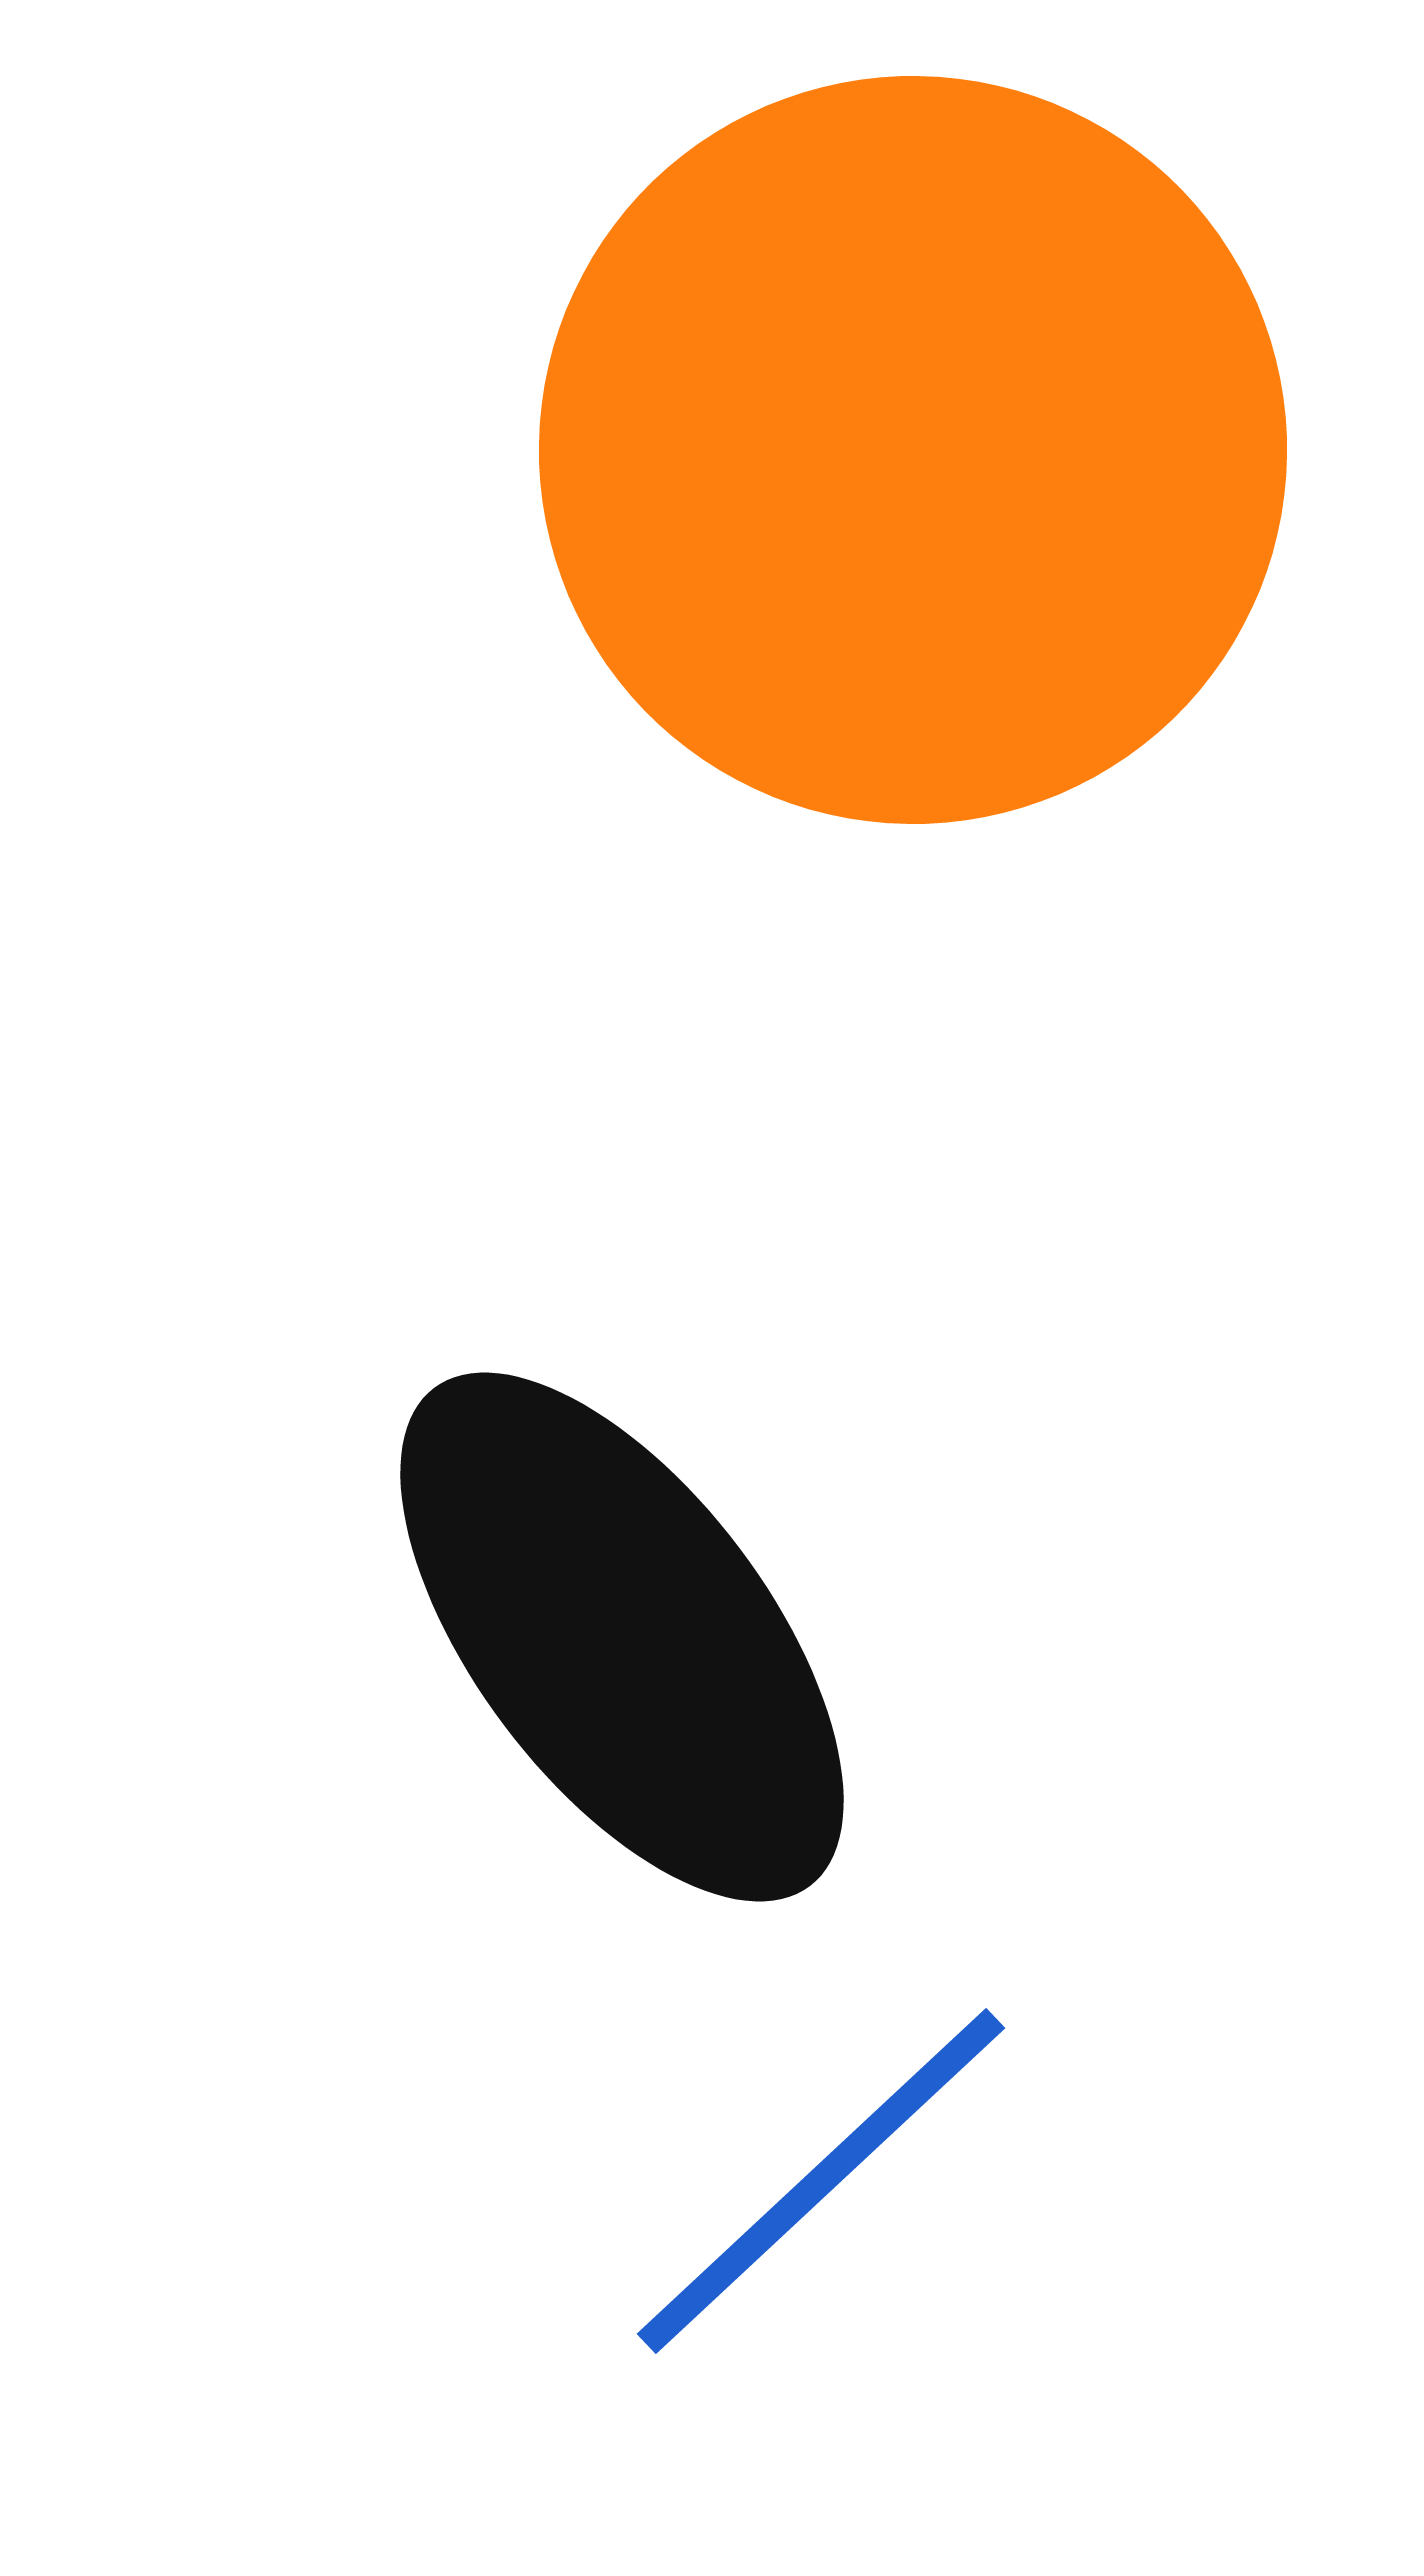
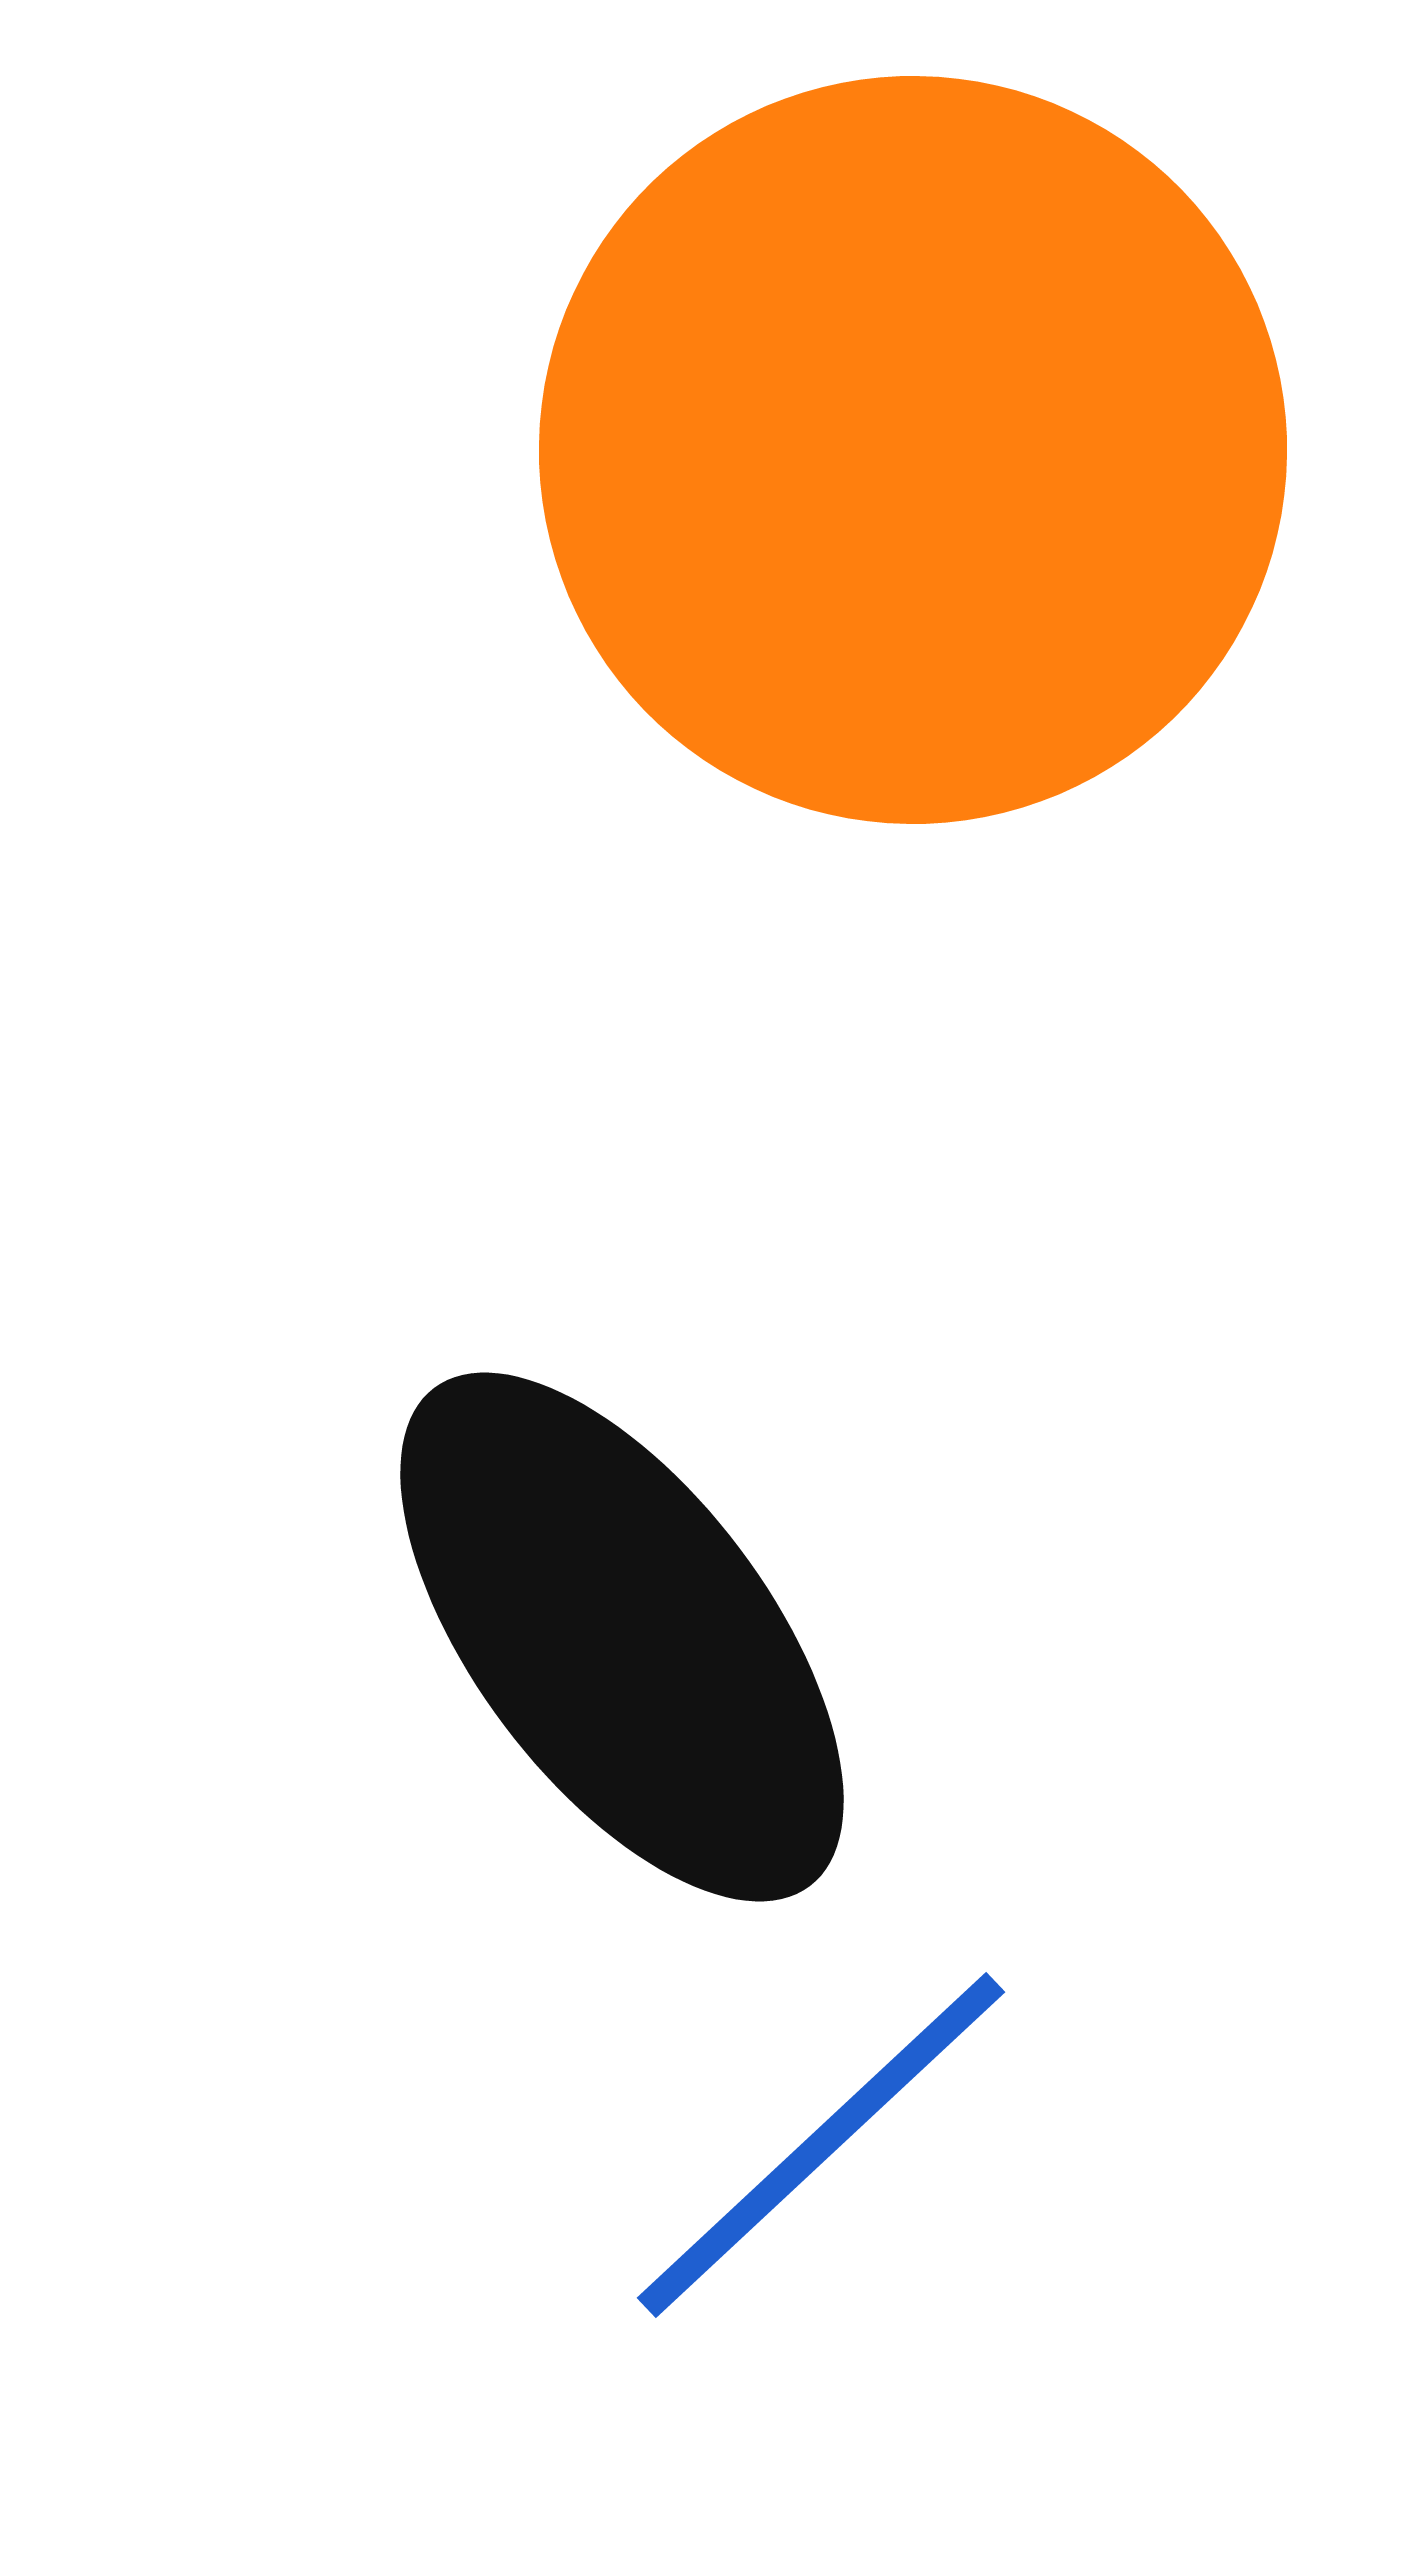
blue line: moved 36 px up
